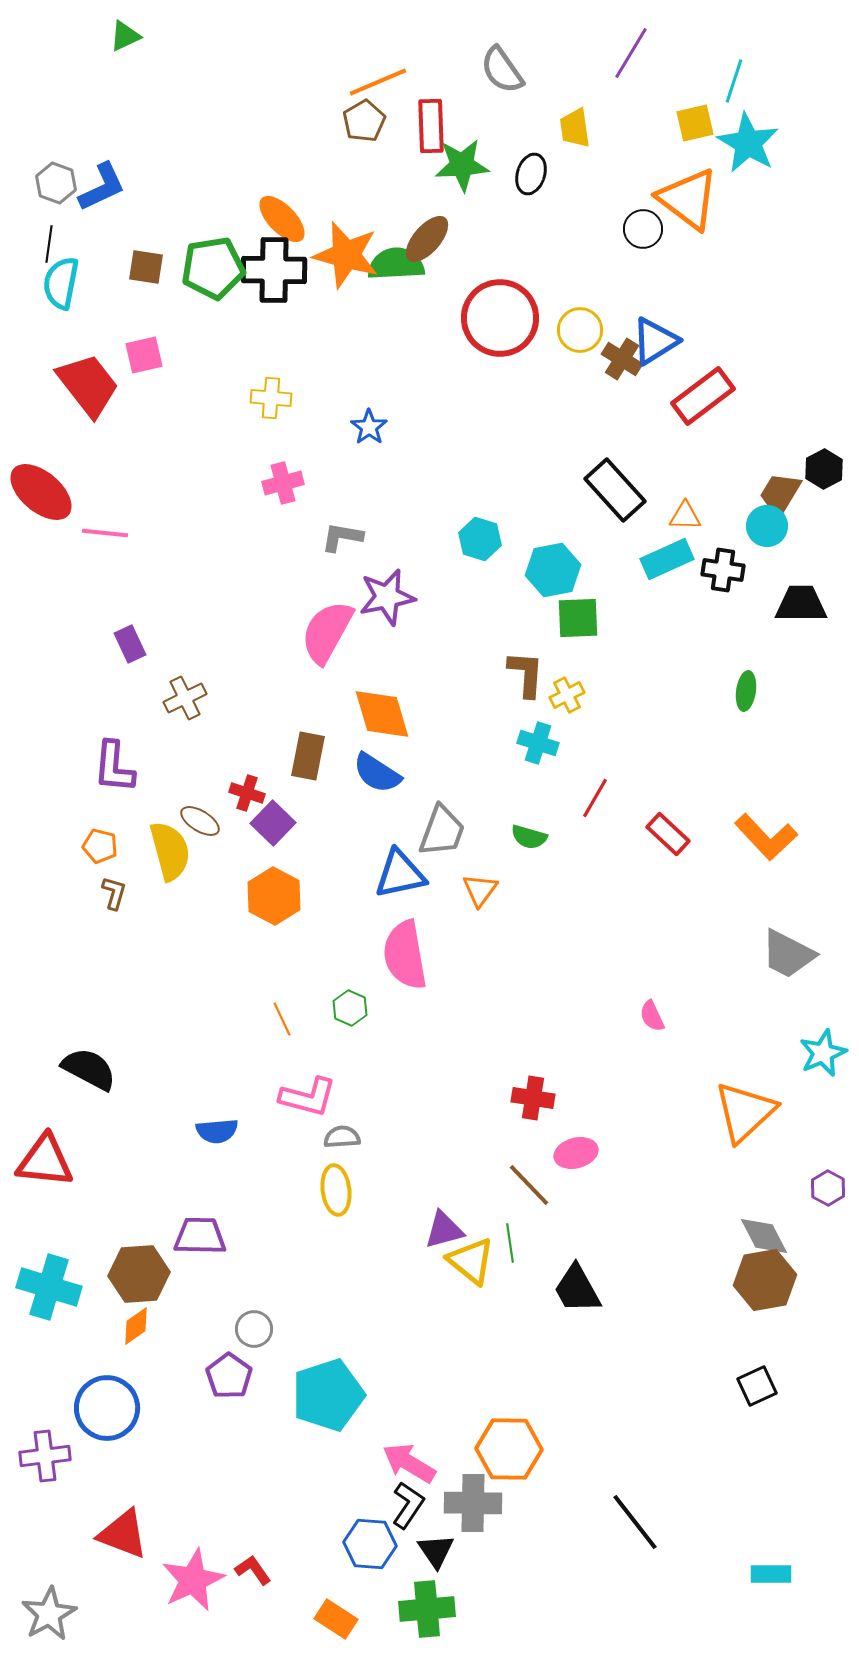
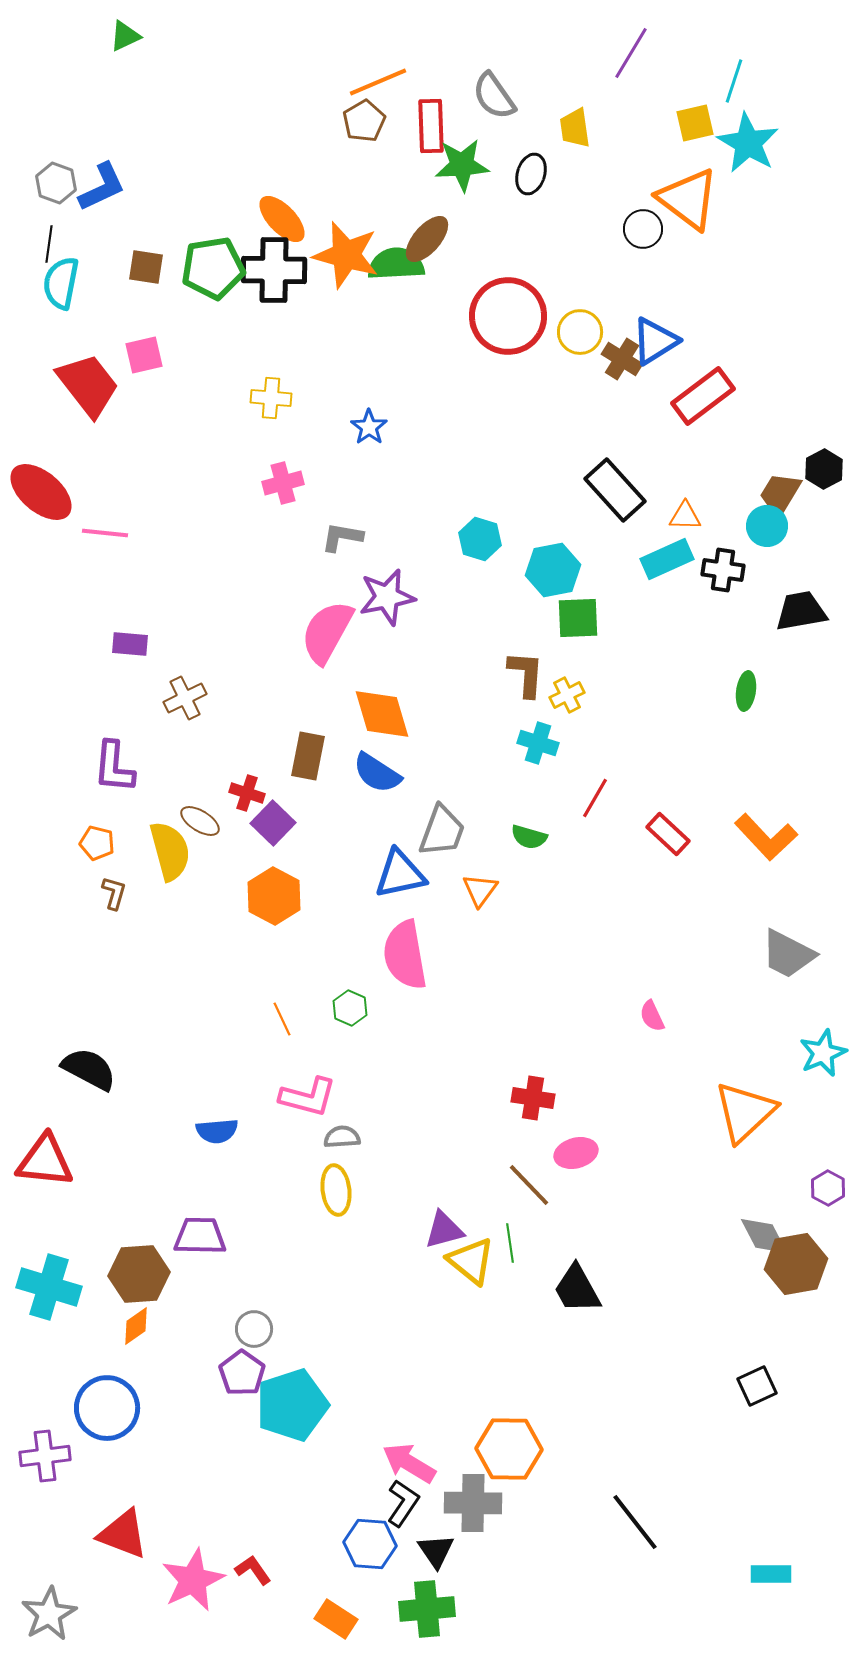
gray semicircle at (502, 70): moved 8 px left, 26 px down
red circle at (500, 318): moved 8 px right, 2 px up
yellow circle at (580, 330): moved 2 px down
black trapezoid at (801, 604): moved 7 px down; rotated 10 degrees counterclockwise
purple rectangle at (130, 644): rotated 60 degrees counterclockwise
orange pentagon at (100, 846): moved 3 px left, 3 px up
brown hexagon at (765, 1280): moved 31 px right, 16 px up
purple pentagon at (229, 1376): moved 13 px right, 3 px up
cyan pentagon at (328, 1395): moved 36 px left, 10 px down
black L-shape at (408, 1505): moved 5 px left, 2 px up
